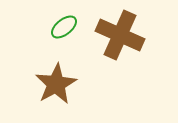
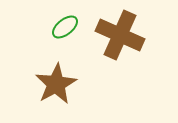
green ellipse: moved 1 px right
